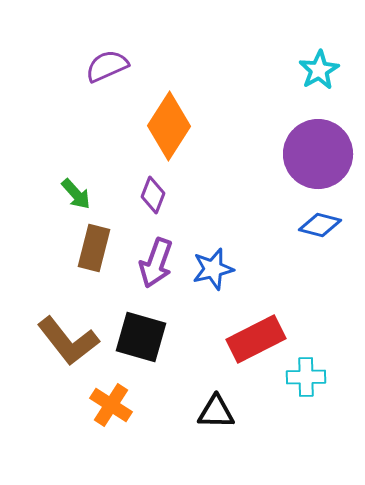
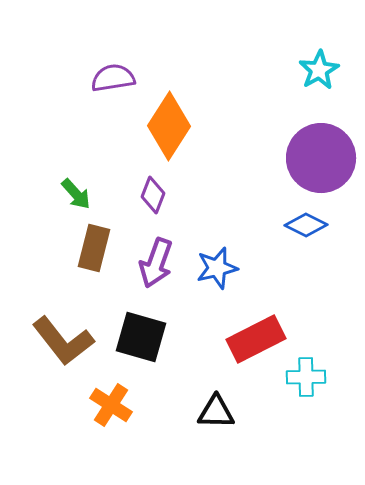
purple semicircle: moved 6 px right, 12 px down; rotated 15 degrees clockwise
purple circle: moved 3 px right, 4 px down
blue diamond: moved 14 px left; rotated 12 degrees clockwise
blue star: moved 4 px right, 1 px up
brown L-shape: moved 5 px left
